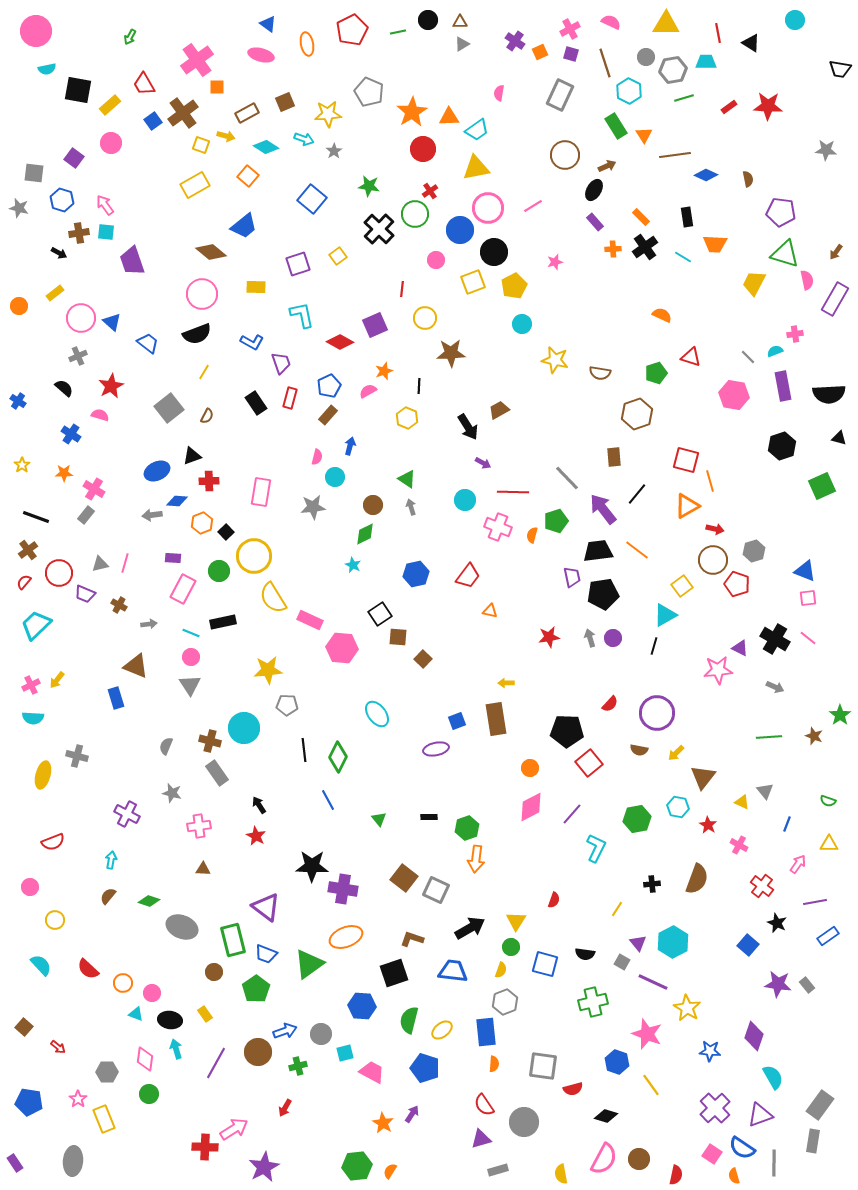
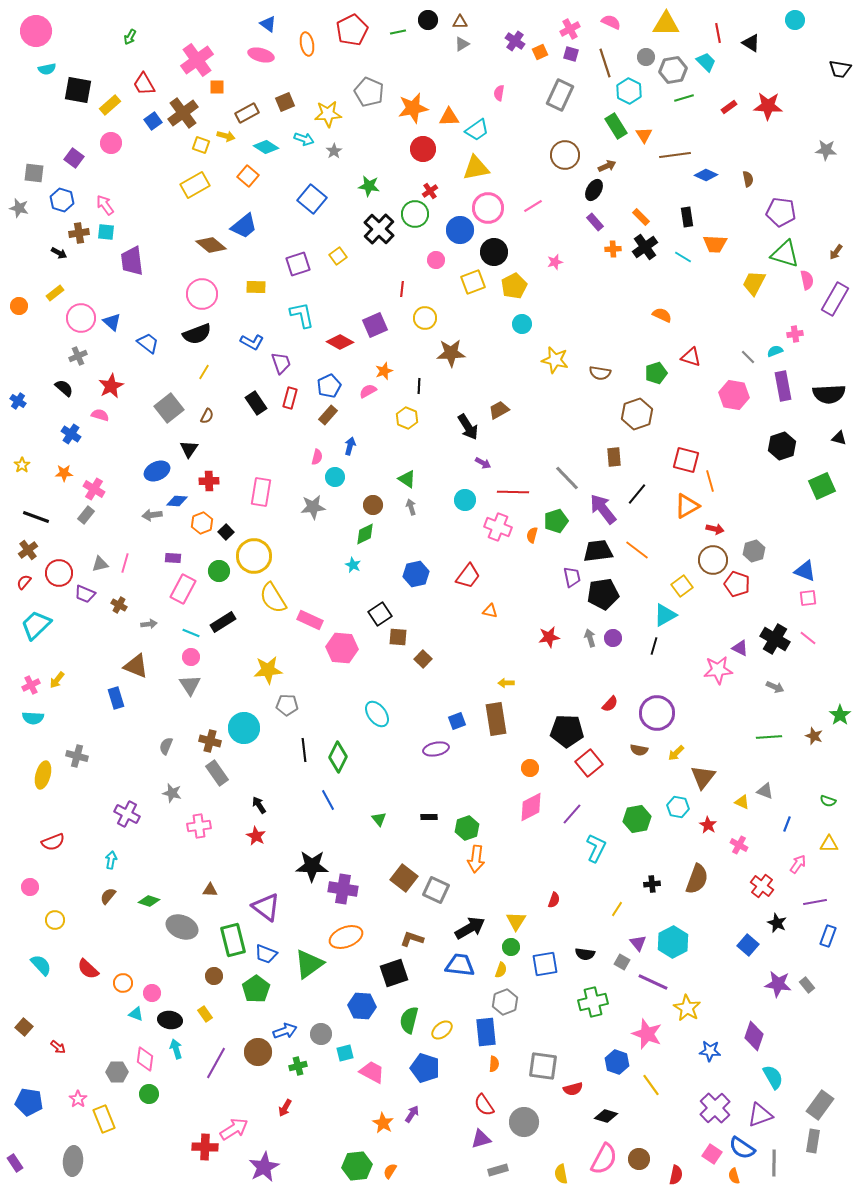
cyan trapezoid at (706, 62): rotated 45 degrees clockwise
orange star at (412, 112): moved 1 px right, 4 px up; rotated 20 degrees clockwise
brown diamond at (211, 252): moved 7 px up
purple trapezoid at (132, 261): rotated 12 degrees clockwise
black triangle at (192, 456): moved 3 px left, 7 px up; rotated 36 degrees counterclockwise
black rectangle at (223, 622): rotated 20 degrees counterclockwise
gray triangle at (765, 791): rotated 30 degrees counterclockwise
brown triangle at (203, 869): moved 7 px right, 21 px down
blue rectangle at (828, 936): rotated 35 degrees counterclockwise
blue square at (545, 964): rotated 24 degrees counterclockwise
blue trapezoid at (453, 971): moved 7 px right, 6 px up
brown circle at (214, 972): moved 4 px down
gray hexagon at (107, 1072): moved 10 px right
